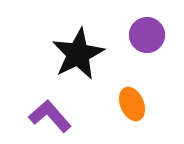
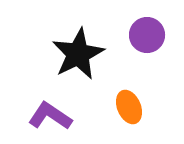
orange ellipse: moved 3 px left, 3 px down
purple L-shape: rotated 15 degrees counterclockwise
